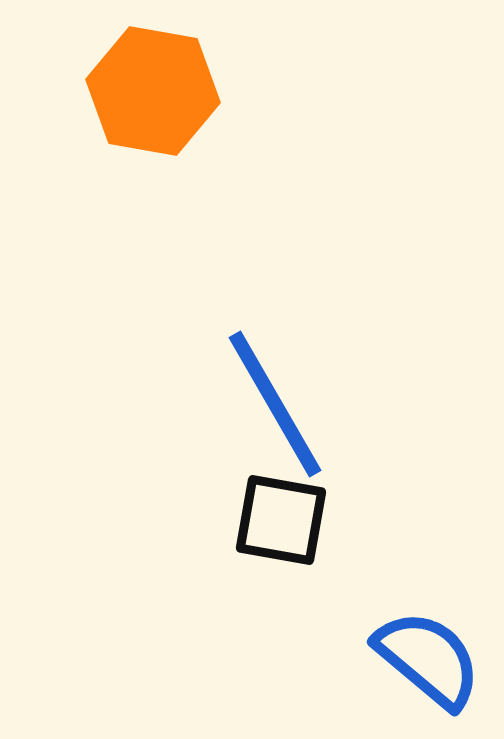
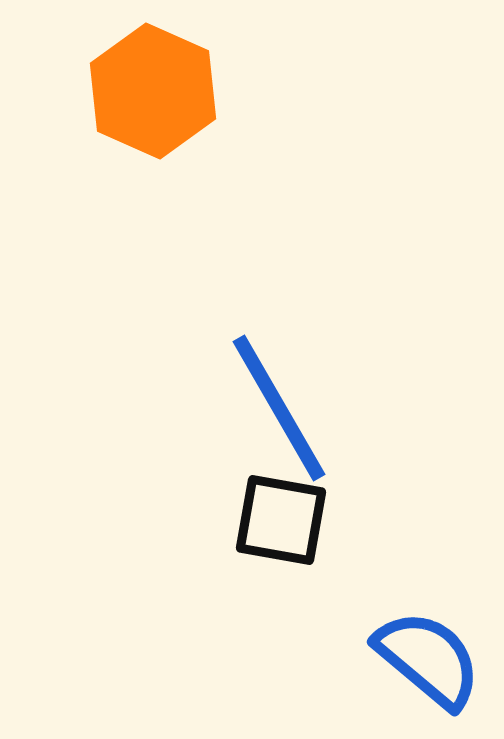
orange hexagon: rotated 14 degrees clockwise
blue line: moved 4 px right, 4 px down
